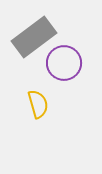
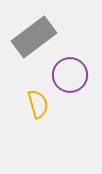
purple circle: moved 6 px right, 12 px down
